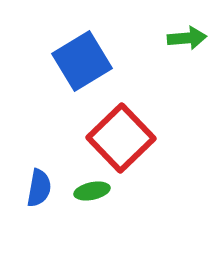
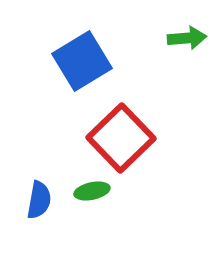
blue semicircle: moved 12 px down
